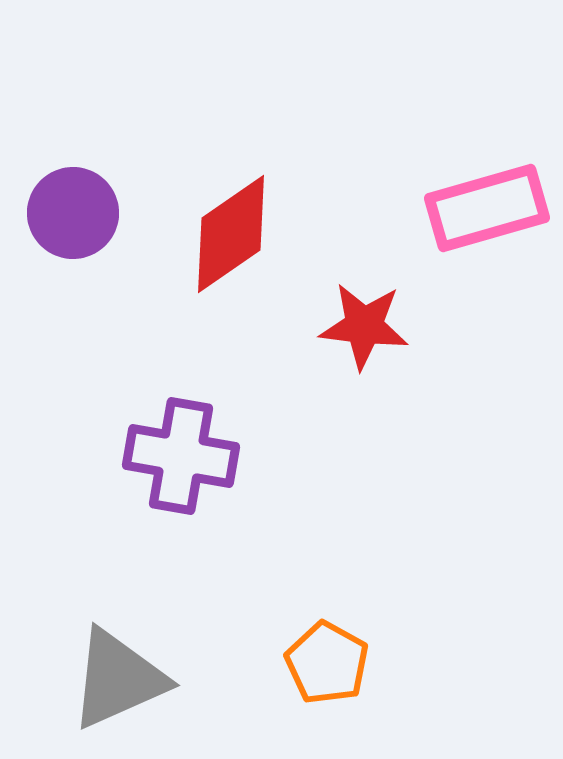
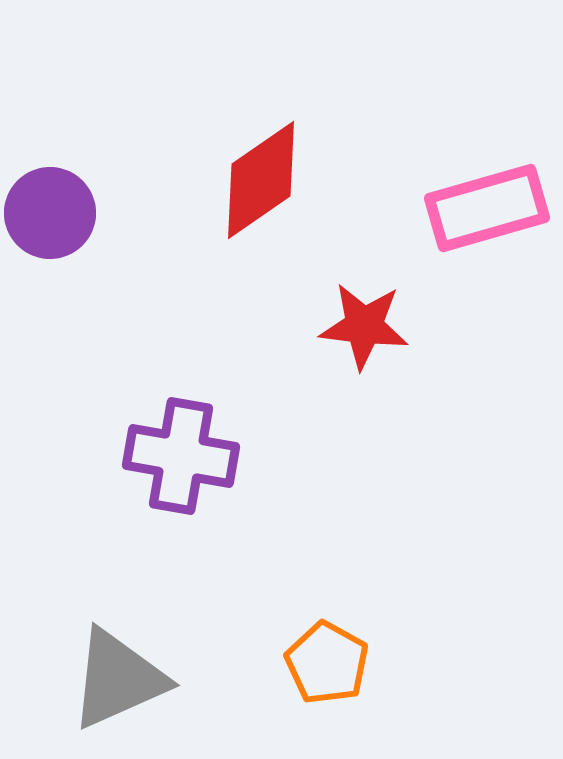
purple circle: moved 23 px left
red diamond: moved 30 px right, 54 px up
